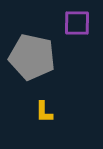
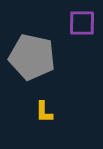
purple square: moved 5 px right
